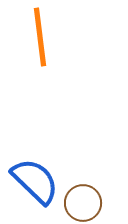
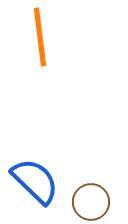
brown circle: moved 8 px right, 1 px up
